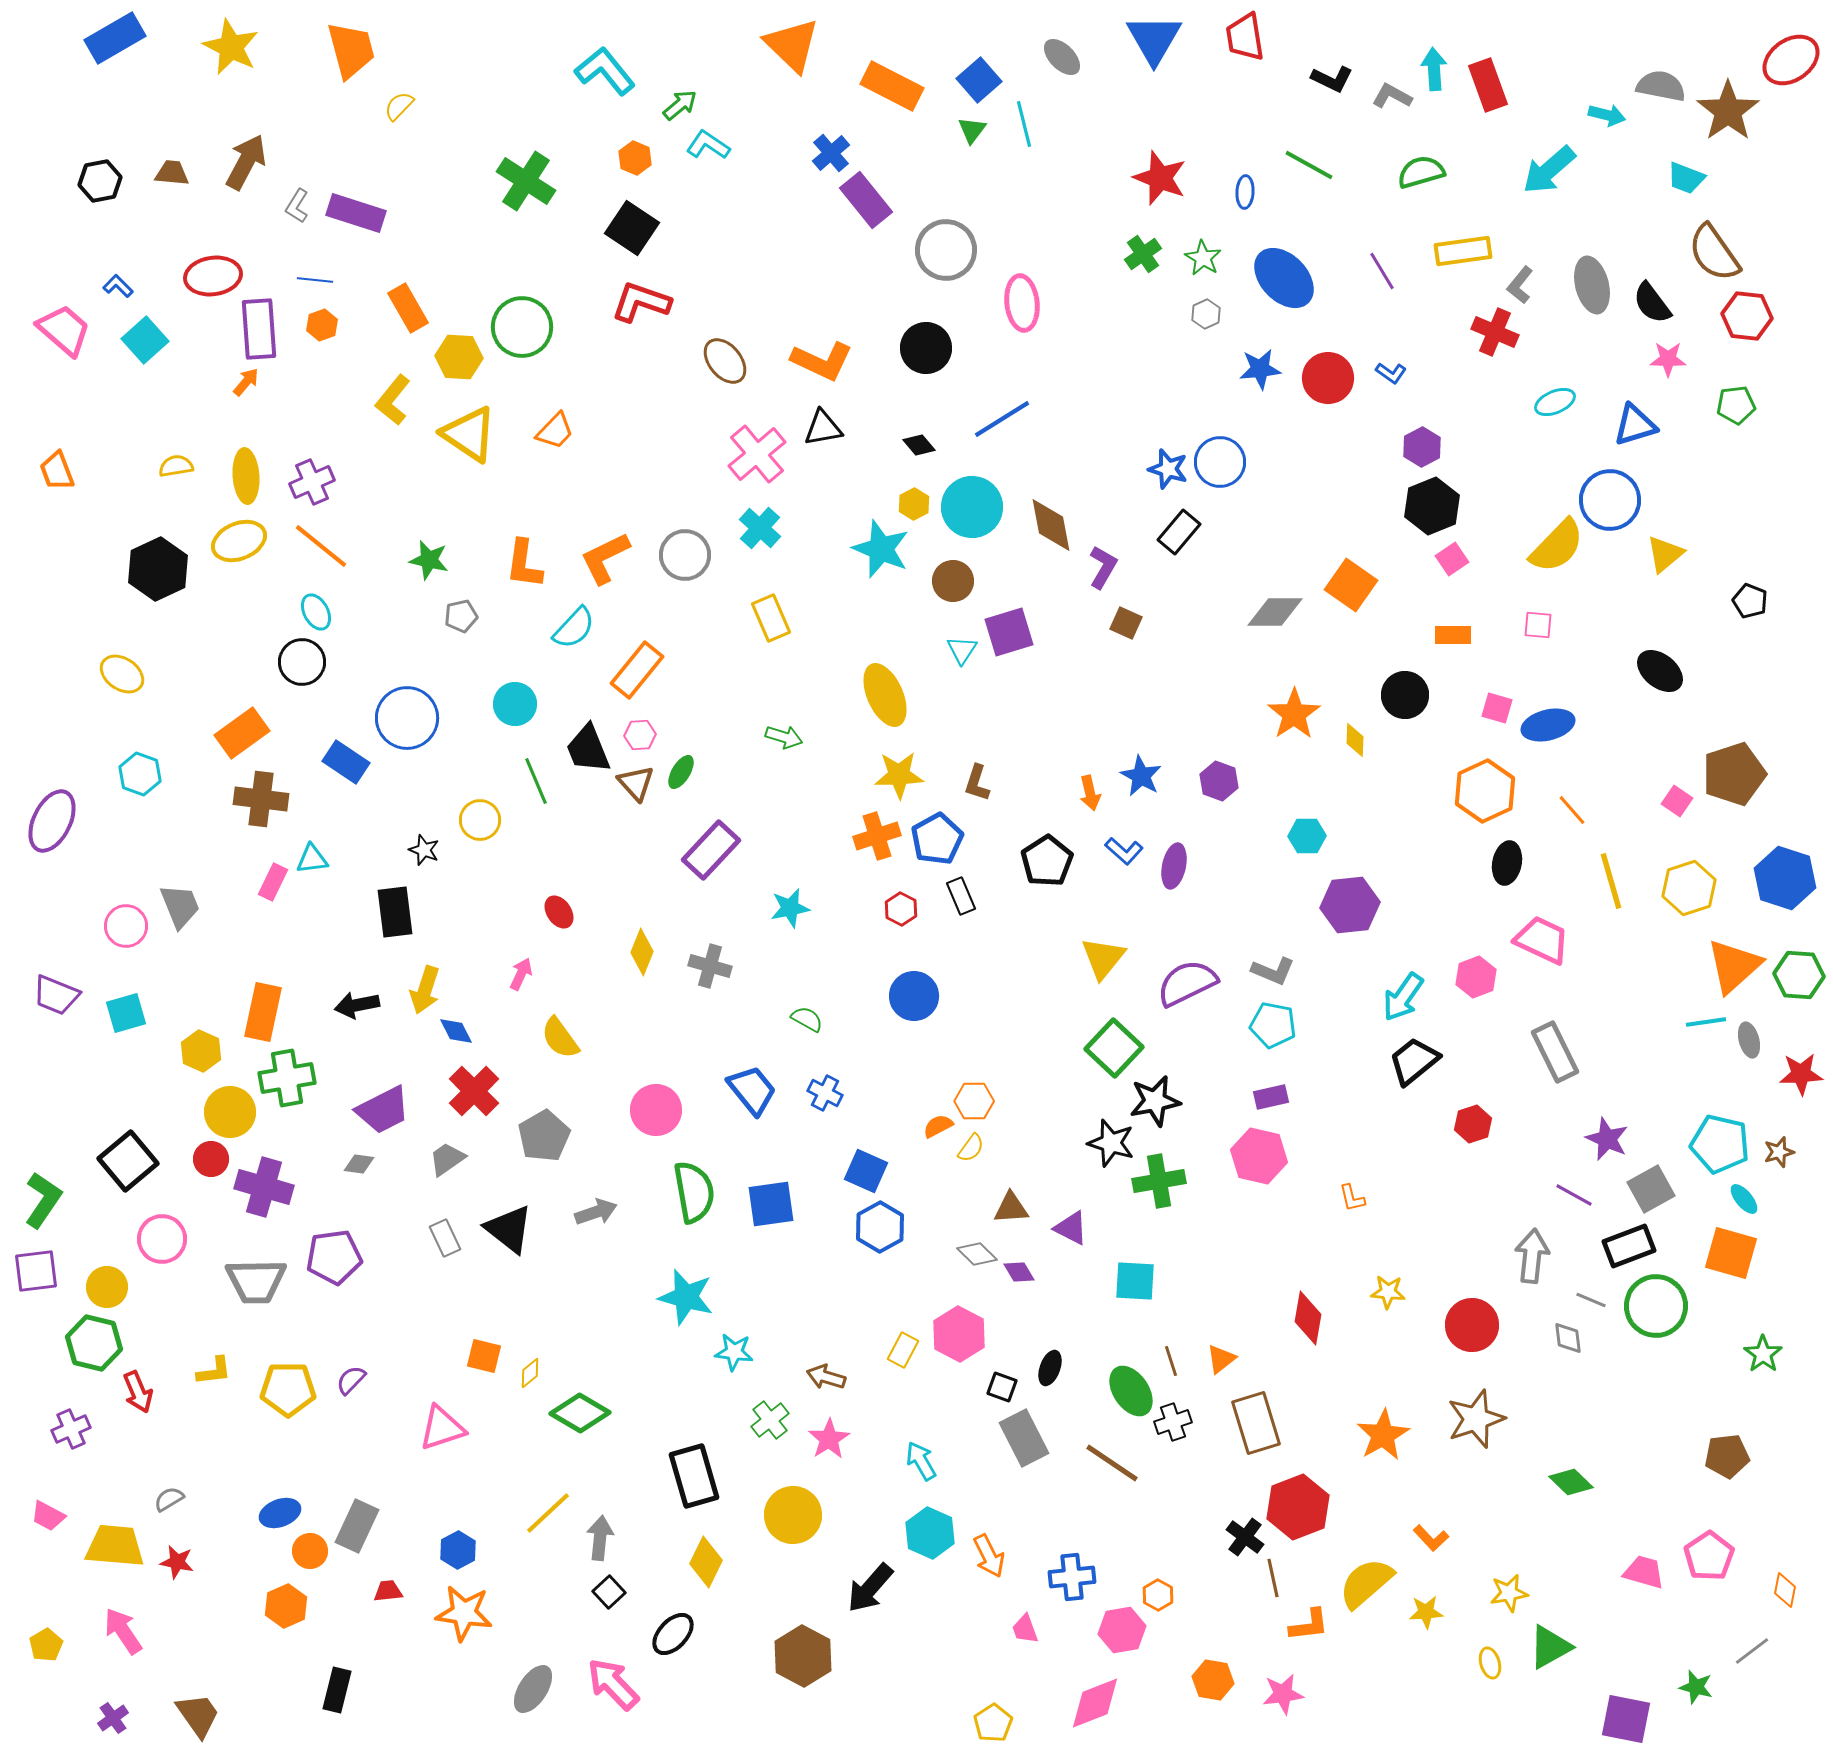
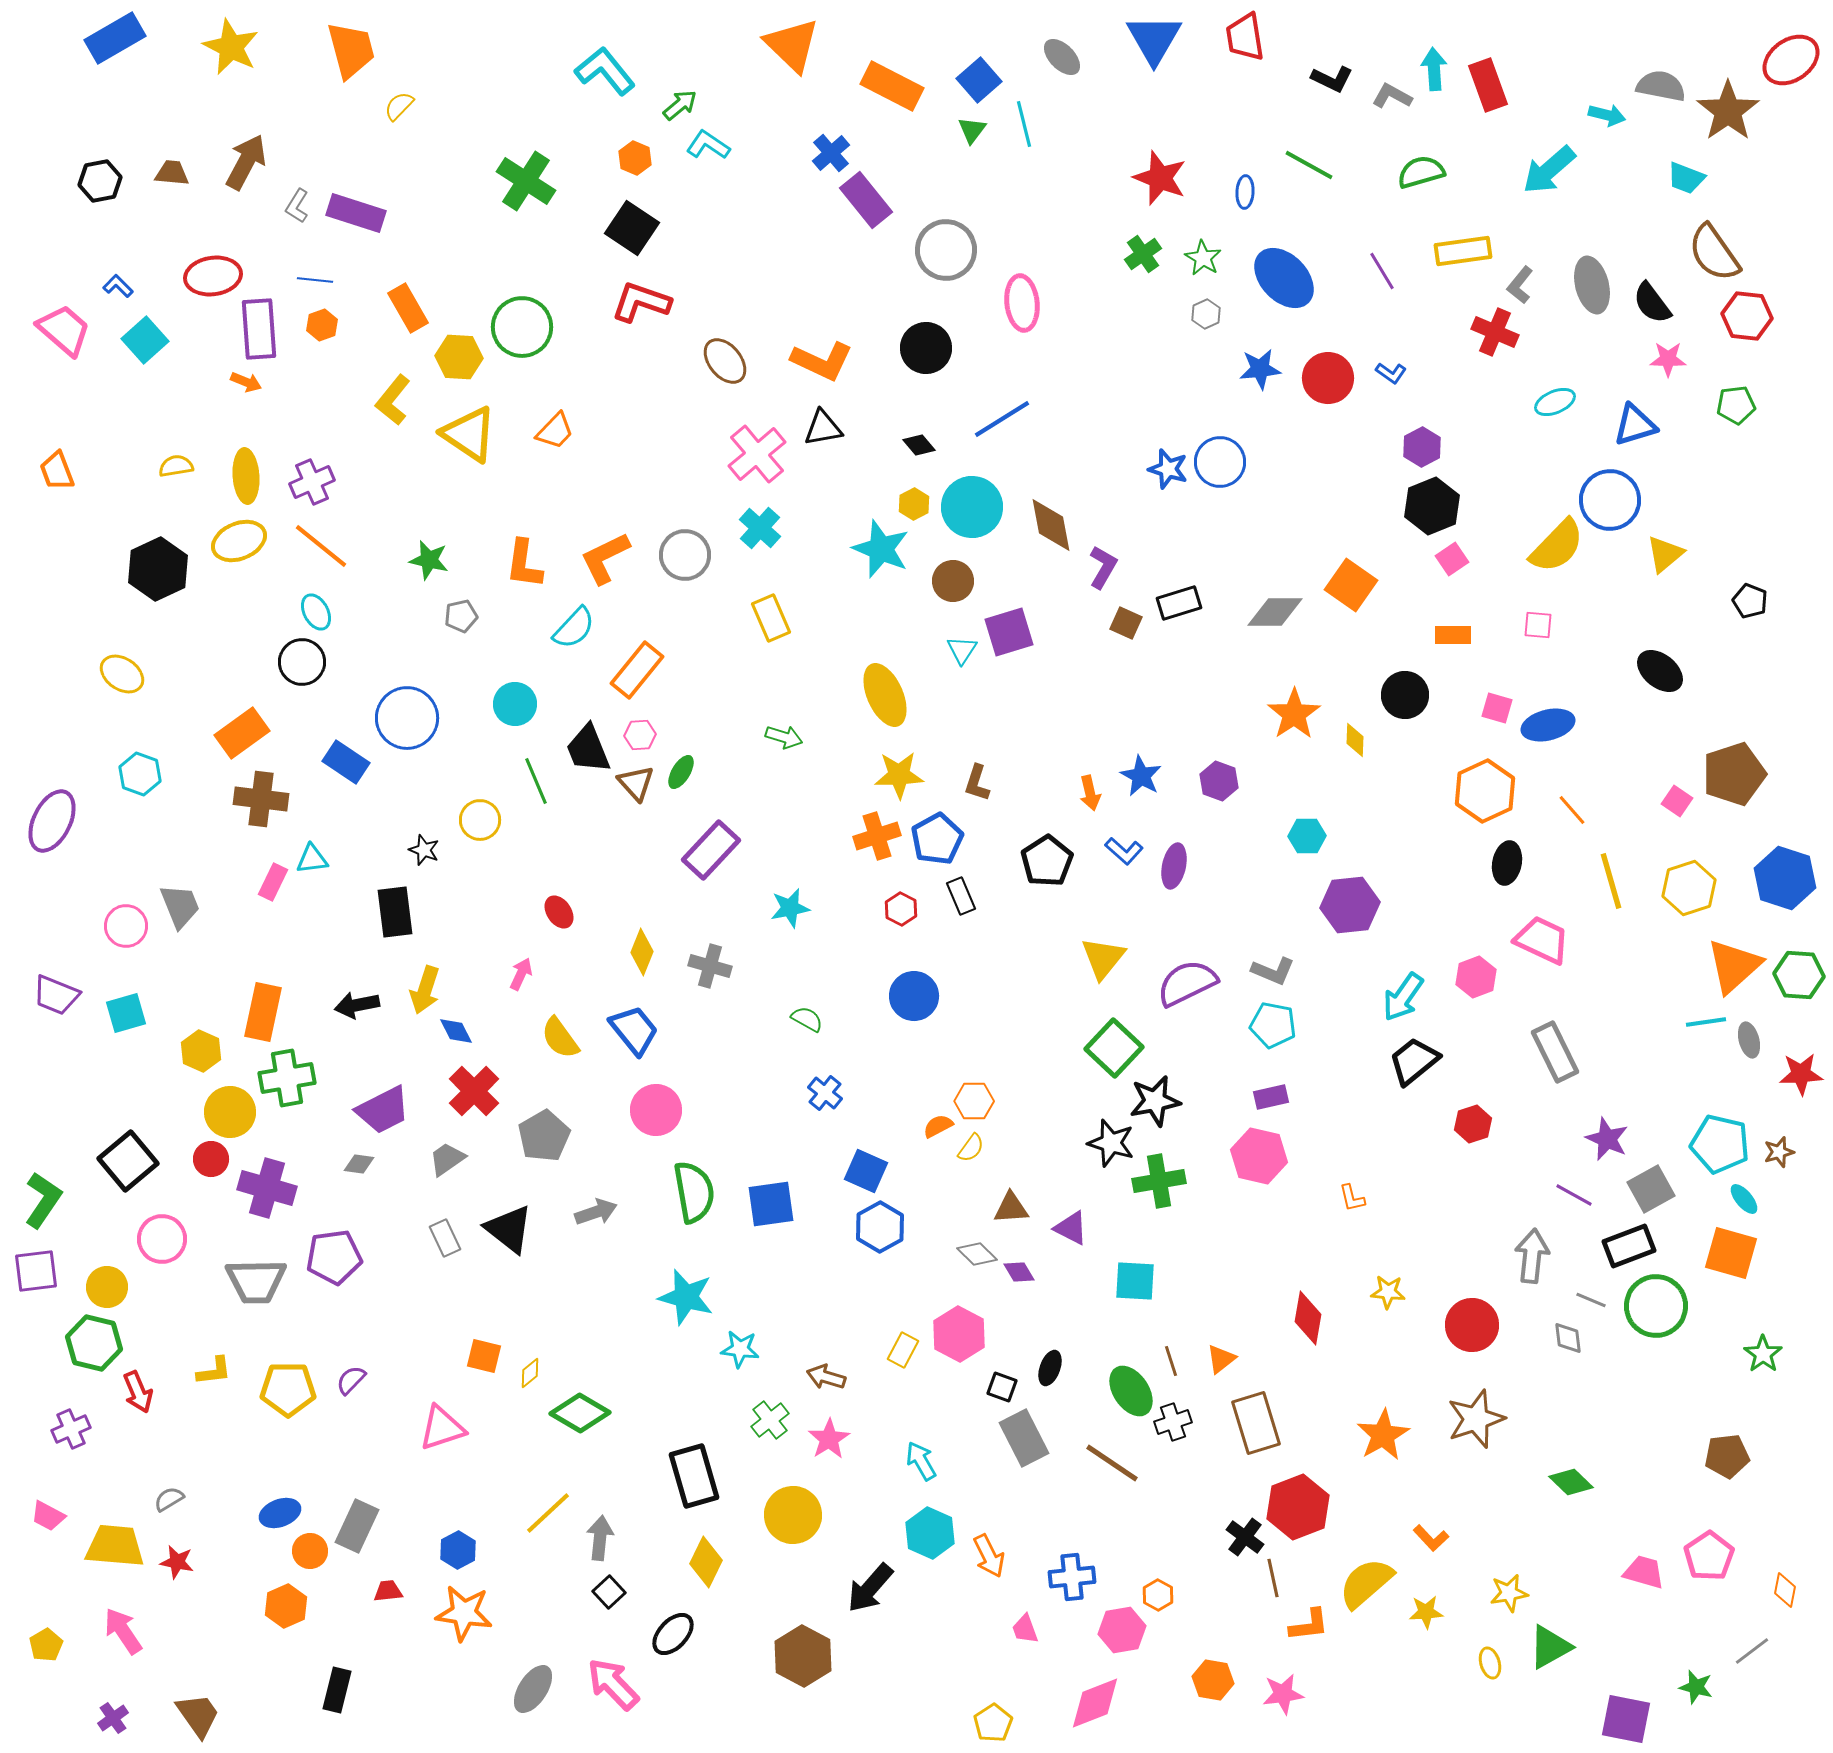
orange arrow at (246, 382): rotated 72 degrees clockwise
black rectangle at (1179, 532): moved 71 px down; rotated 33 degrees clockwise
blue trapezoid at (752, 1090): moved 118 px left, 60 px up
blue cross at (825, 1093): rotated 12 degrees clockwise
purple cross at (264, 1187): moved 3 px right, 1 px down
cyan star at (734, 1352): moved 6 px right, 3 px up
